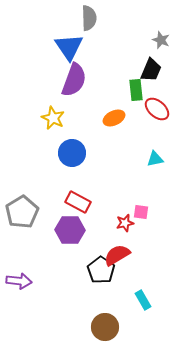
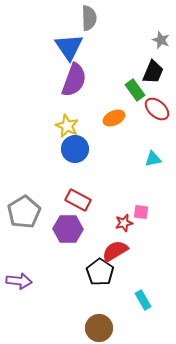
black trapezoid: moved 2 px right, 2 px down
green rectangle: moved 1 px left; rotated 30 degrees counterclockwise
yellow star: moved 14 px right, 8 px down
blue circle: moved 3 px right, 4 px up
cyan triangle: moved 2 px left
red rectangle: moved 2 px up
gray pentagon: moved 2 px right
red star: moved 1 px left
purple hexagon: moved 2 px left, 1 px up
red semicircle: moved 2 px left, 4 px up
black pentagon: moved 1 px left, 2 px down
brown circle: moved 6 px left, 1 px down
